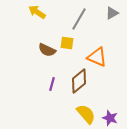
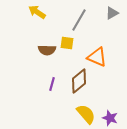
gray line: moved 1 px down
brown semicircle: rotated 24 degrees counterclockwise
